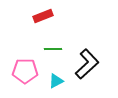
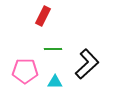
red rectangle: rotated 42 degrees counterclockwise
cyan triangle: moved 1 px left, 1 px down; rotated 28 degrees clockwise
